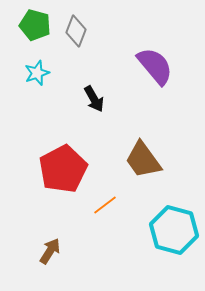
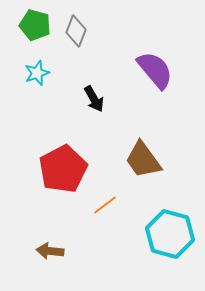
purple semicircle: moved 4 px down
cyan hexagon: moved 4 px left, 4 px down
brown arrow: rotated 116 degrees counterclockwise
